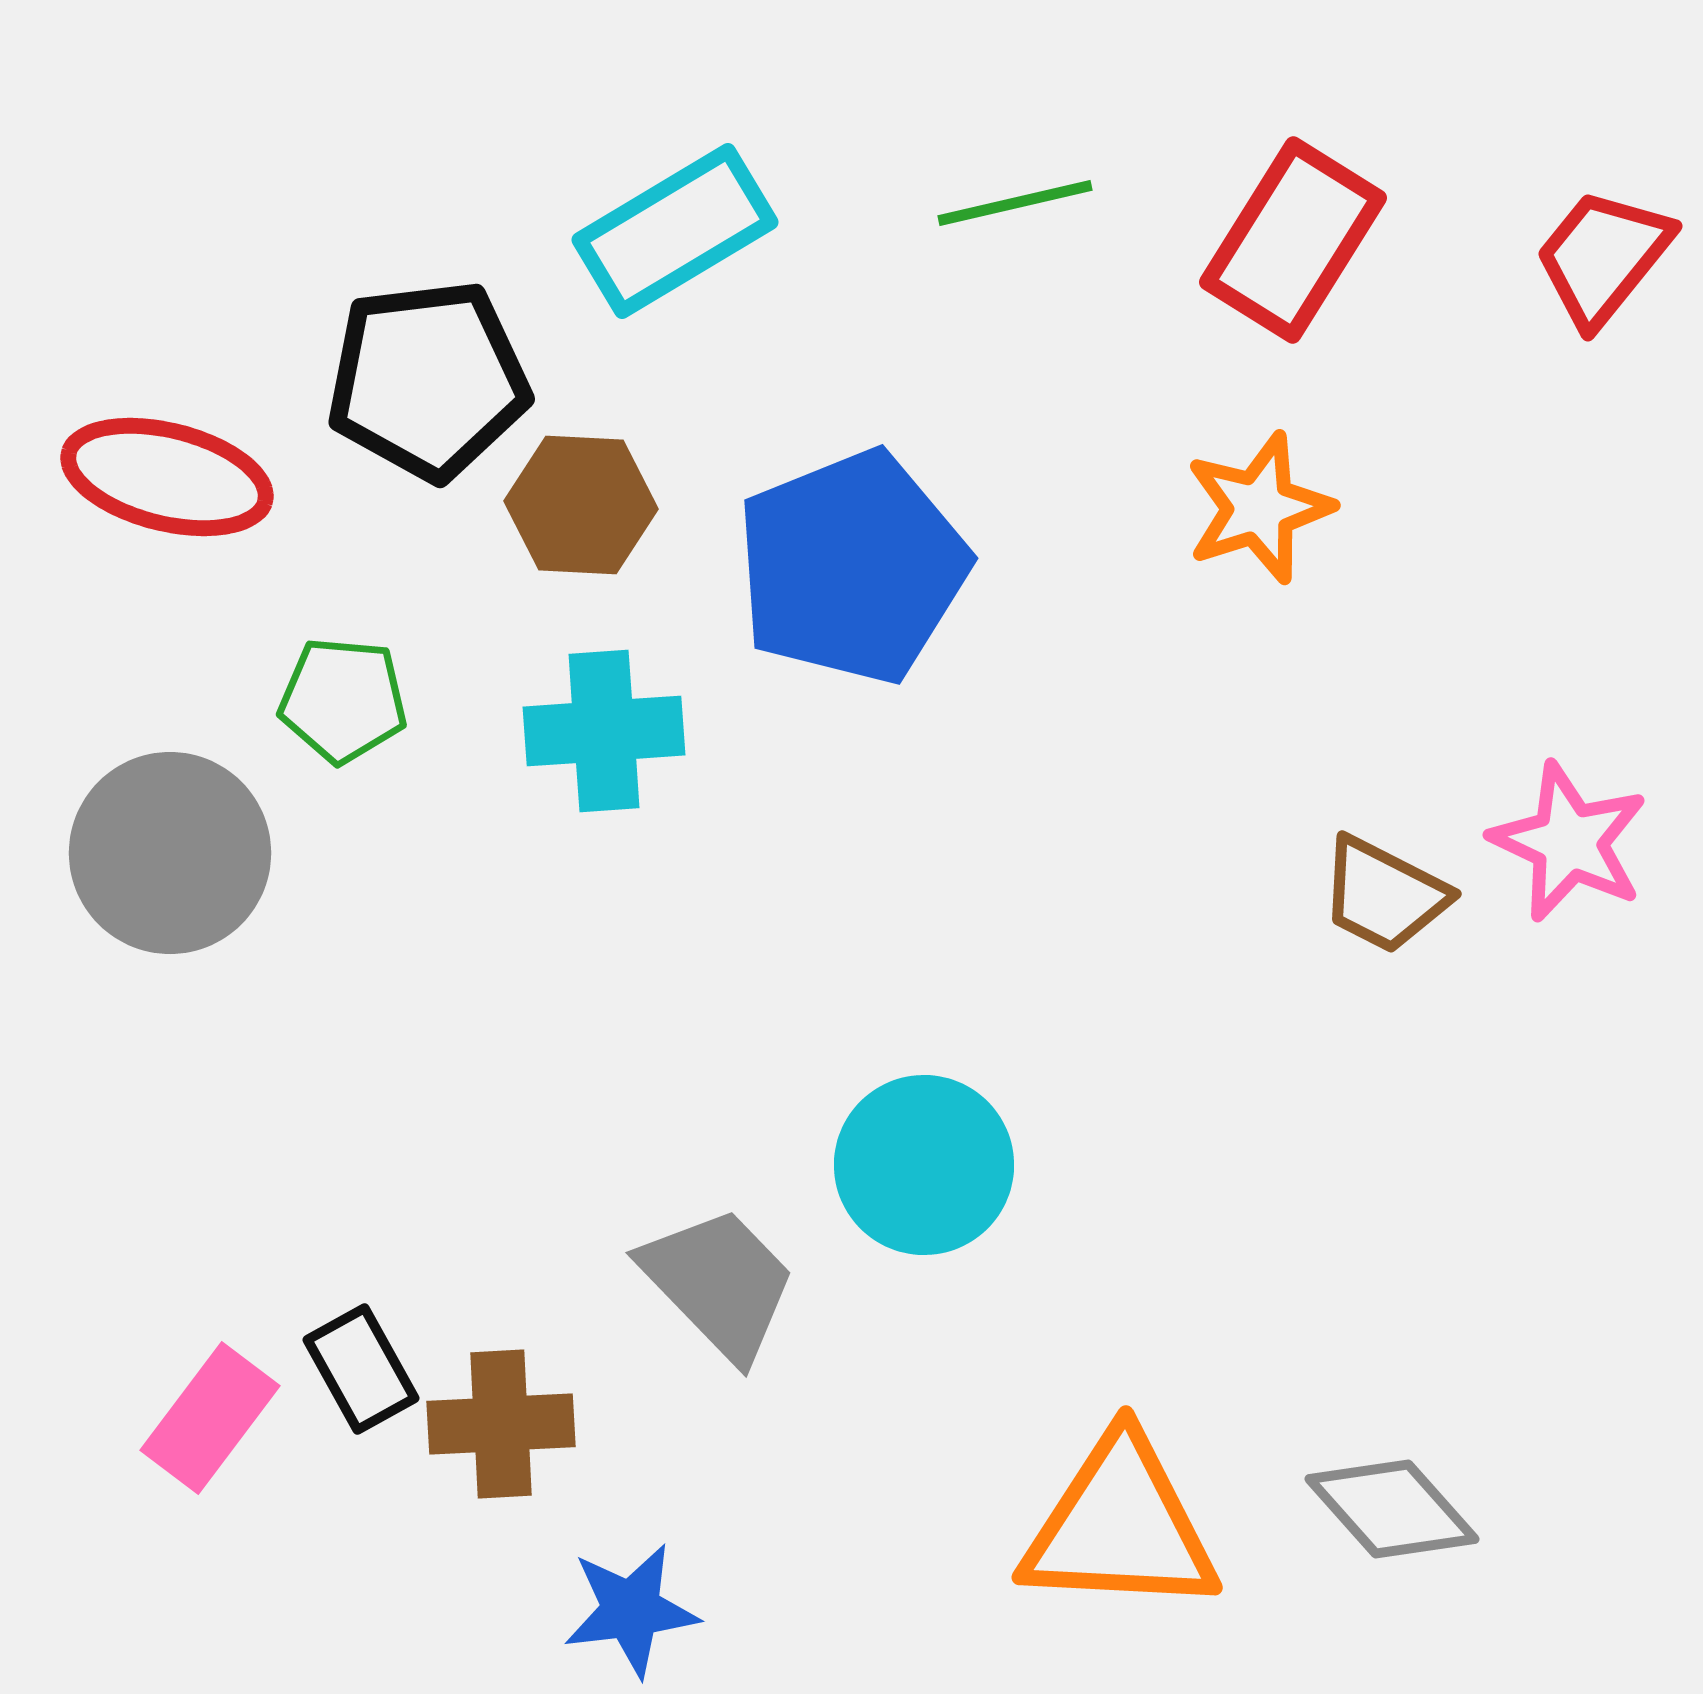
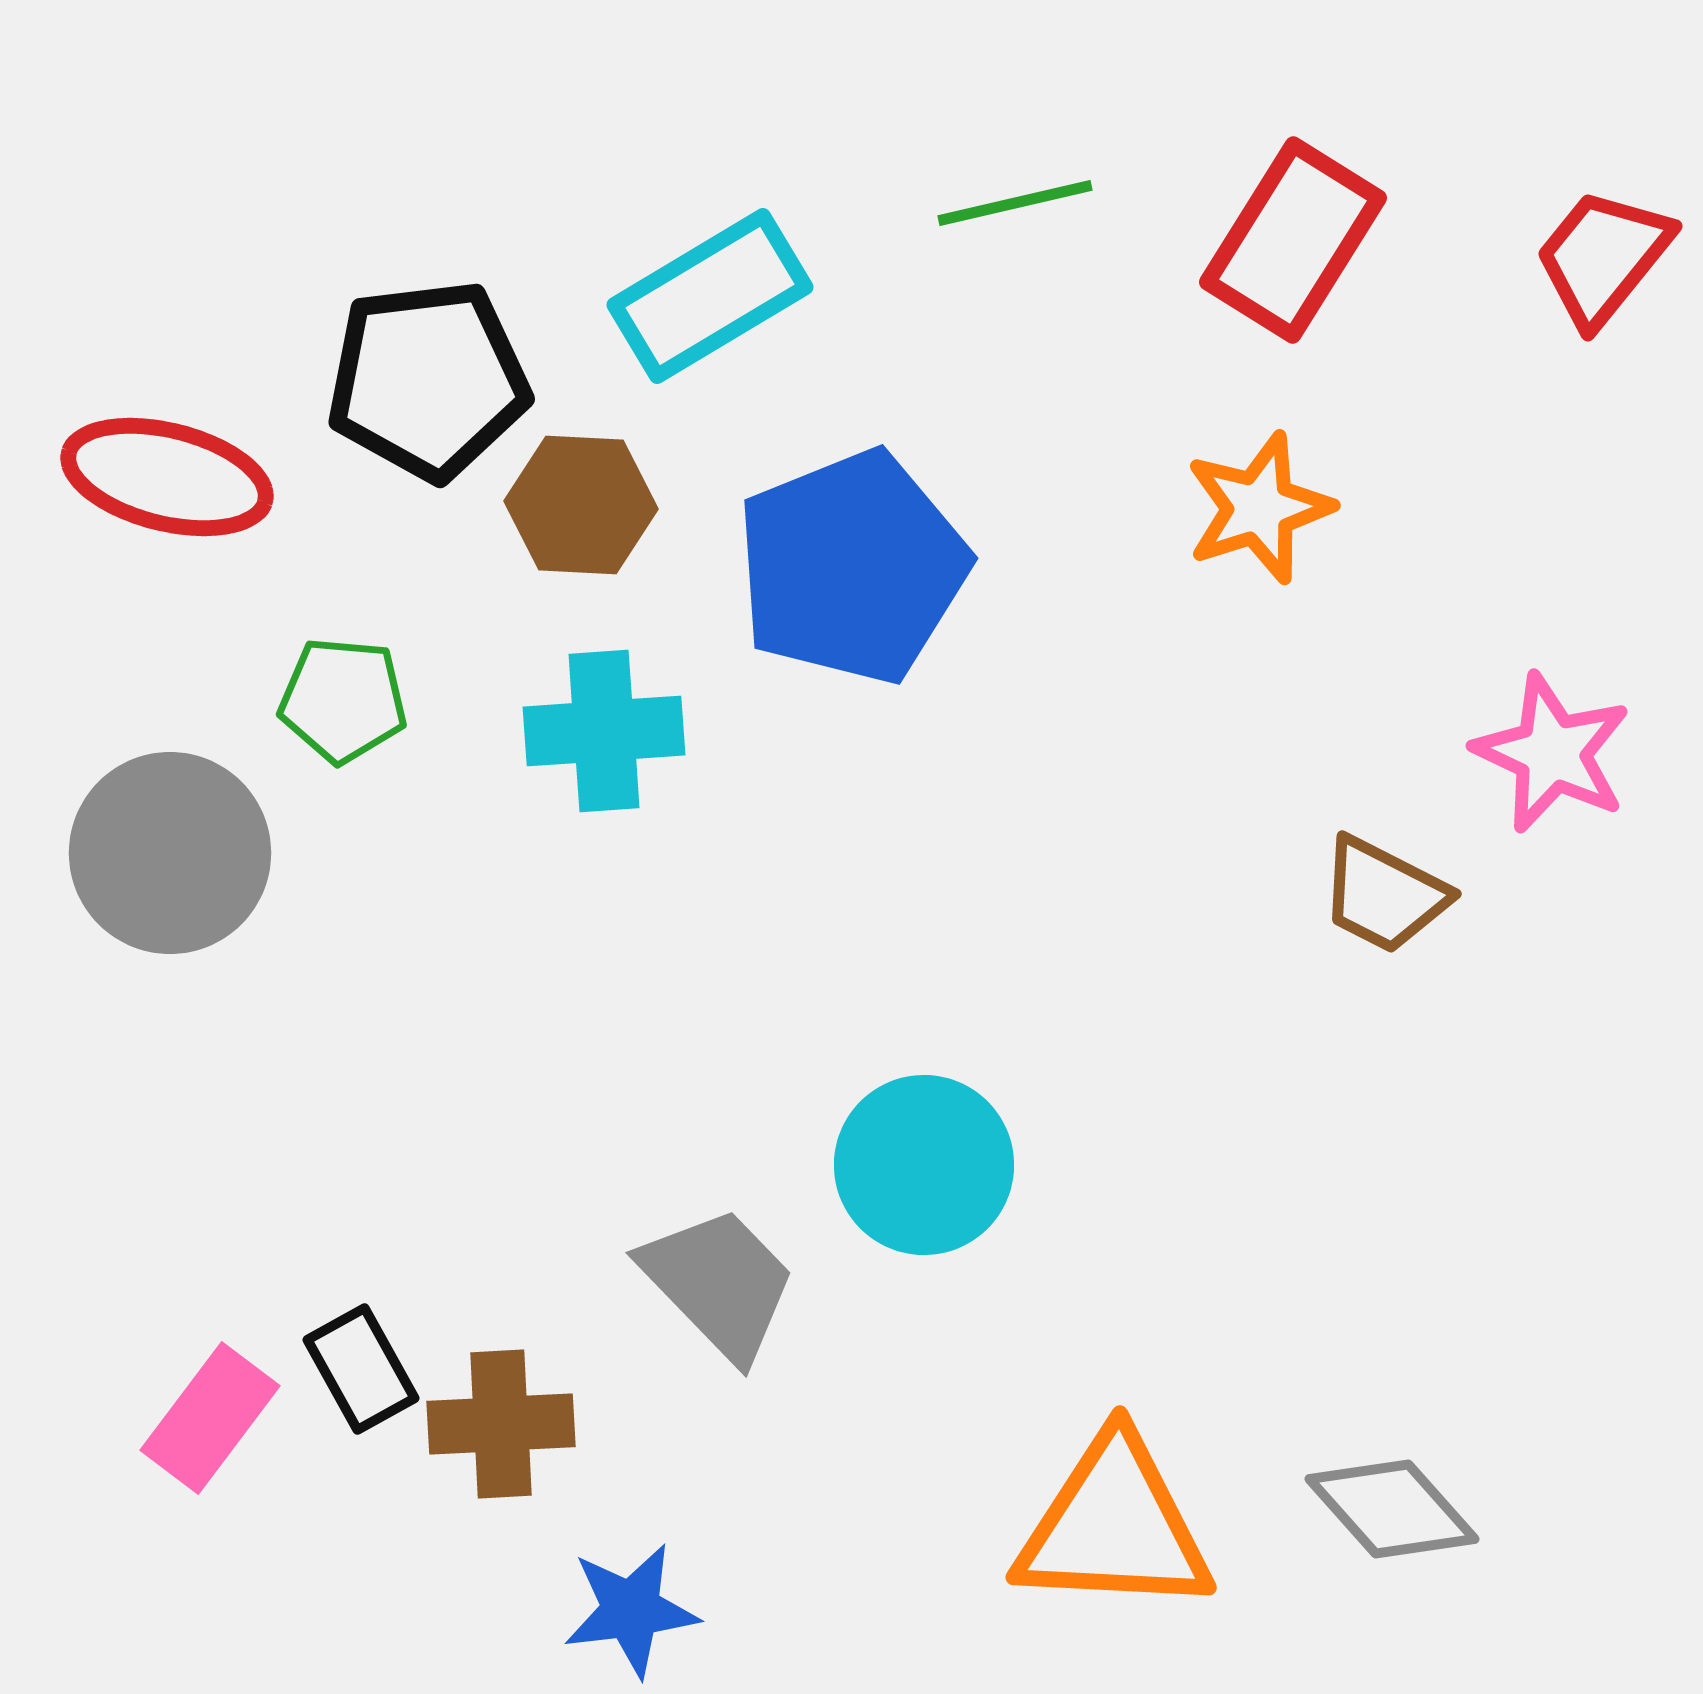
cyan rectangle: moved 35 px right, 65 px down
pink star: moved 17 px left, 89 px up
orange triangle: moved 6 px left
